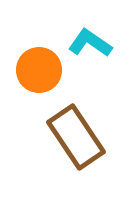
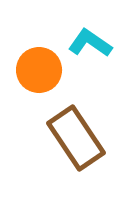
brown rectangle: moved 1 px down
